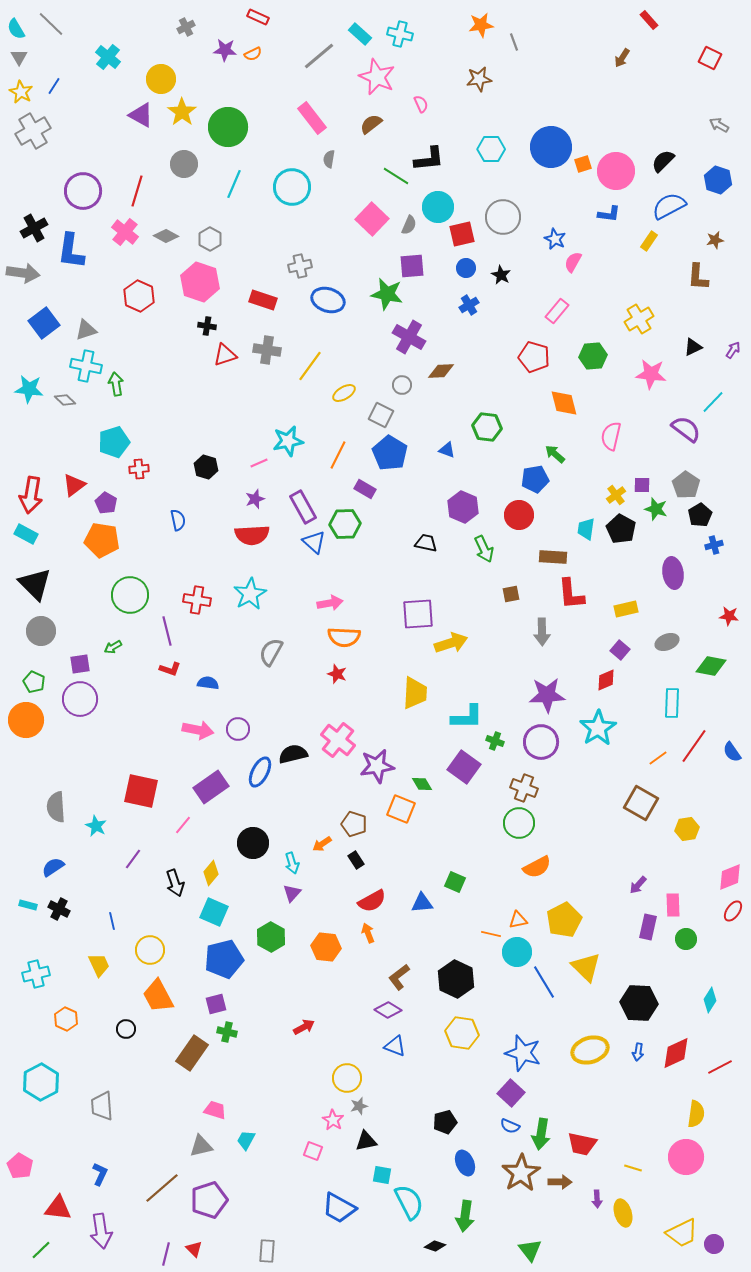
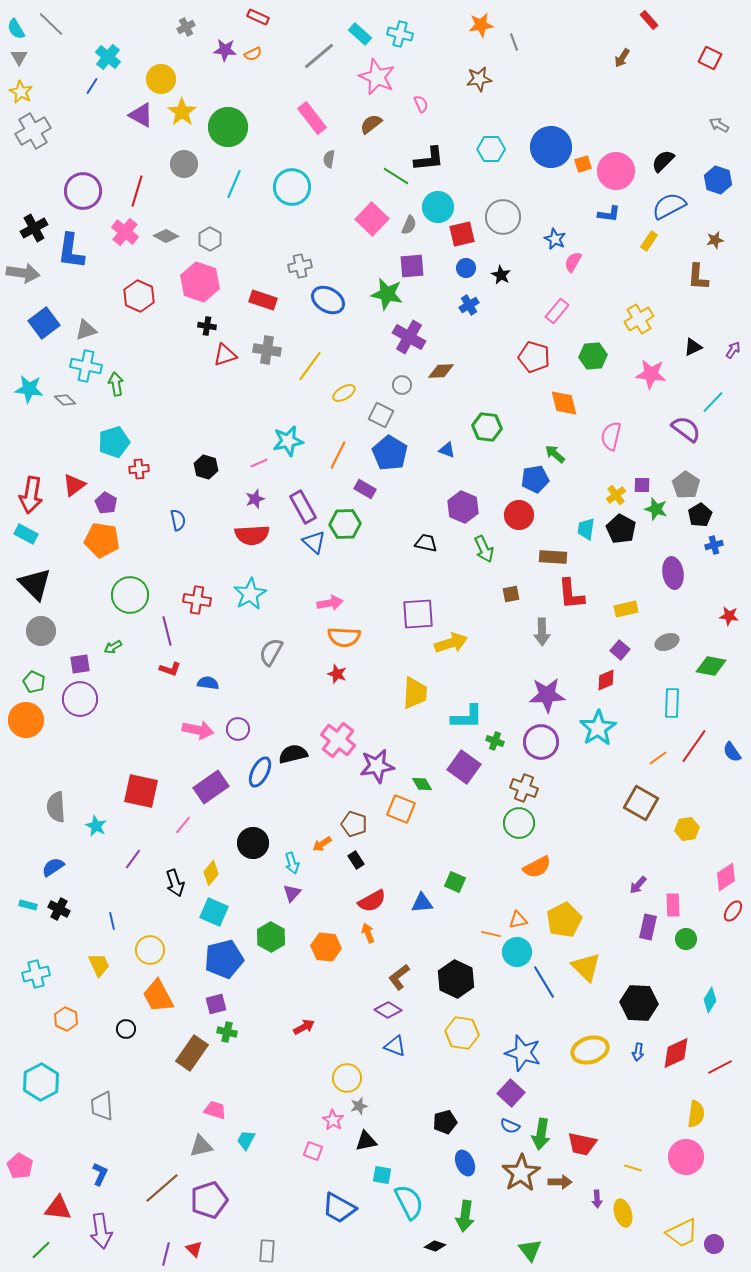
blue line at (54, 86): moved 38 px right
blue ellipse at (328, 300): rotated 12 degrees clockwise
pink diamond at (730, 877): moved 4 px left; rotated 12 degrees counterclockwise
